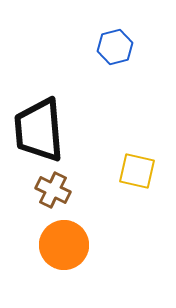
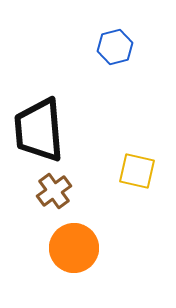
brown cross: moved 1 px right, 1 px down; rotated 28 degrees clockwise
orange circle: moved 10 px right, 3 px down
